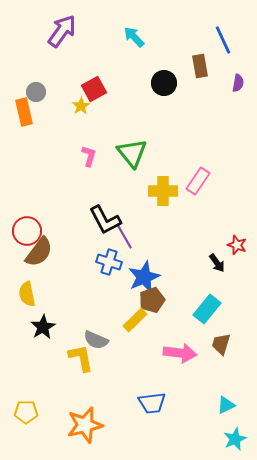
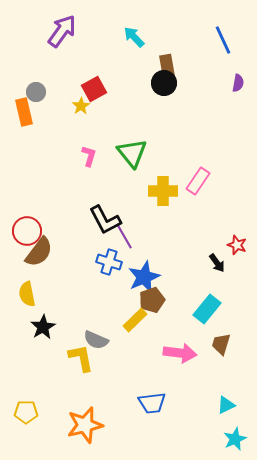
brown rectangle: moved 33 px left
